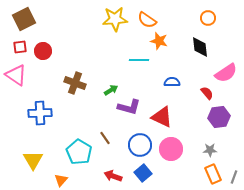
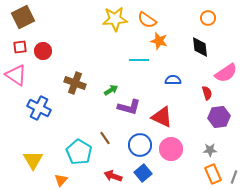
brown square: moved 1 px left, 2 px up
blue semicircle: moved 1 px right, 2 px up
red semicircle: rotated 24 degrees clockwise
blue cross: moved 1 px left, 5 px up; rotated 30 degrees clockwise
